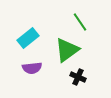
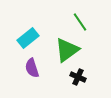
purple semicircle: rotated 78 degrees clockwise
